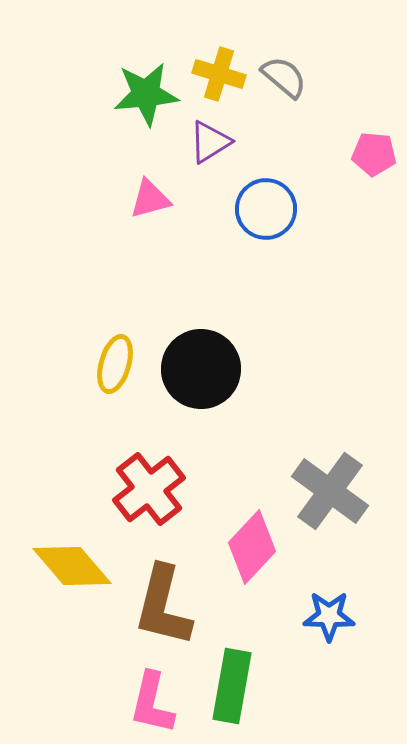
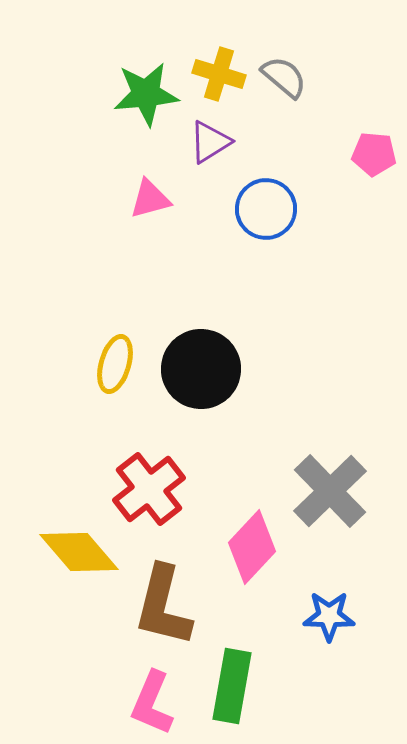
gray cross: rotated 10 degrees clockwise
yellow diamond: moved 7 px right, 14 px up
pink L-shape: rotated 10 degrees clockwise
